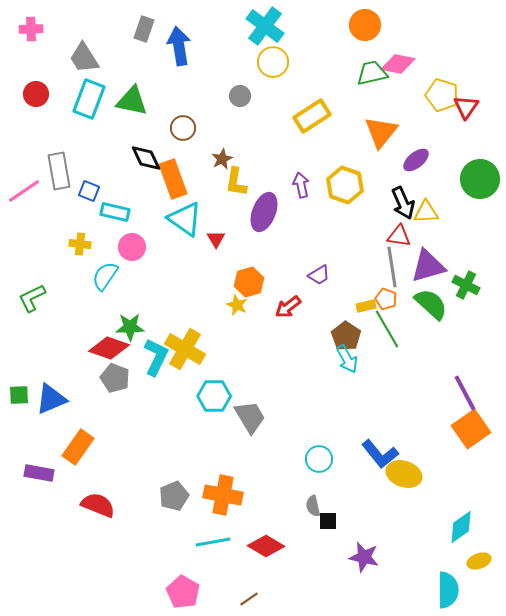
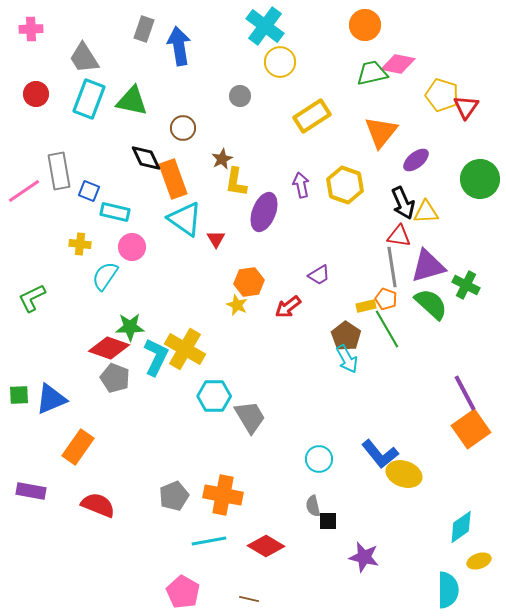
yellow circle at (273, 62): moved 7 px right
orange hexagon at (249, 282): rotated 8 degrees clockwise
purple rectangle at (39, 473): moved 8 px left, 18 px down
cyan line at (213, 542): moved 4 px left, 1 px up
brown line at (249, 599): rotated 48 degrees clockwise
